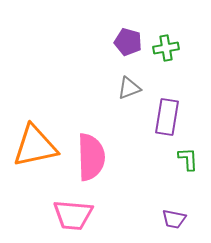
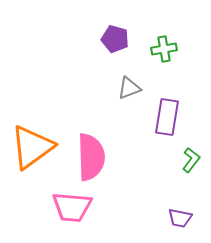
purple pentagon: moved 13 px left, 3 px up
green cross: moved 2 px left, 1 px down
orange triangle: moved 3 px left, 1 px down; rotated 24 degrees counterclockwise
green L-shape: moved 3 px right, 1 px down; rotated 40 degrees clockwise
pink trapezoid: moved 1 px left, 8 px up
purple trapezoid: moved 6 px right, 1 px up
